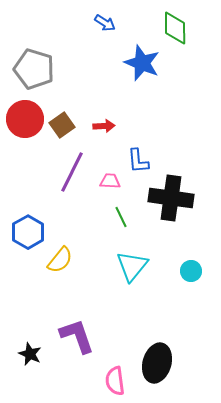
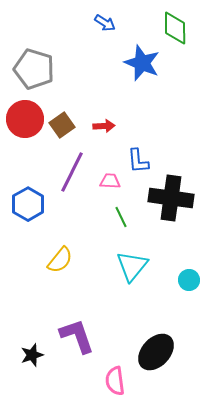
blue hexagon: moved 28 px up
cyan circle: moved 2 px left, 9 px down
black star: moved 2 px right, 1 px down; rotated 30 degrees clockwise
black ellipse: moved 1 px left, 11 px up; rotated 27 degrees clockwise
